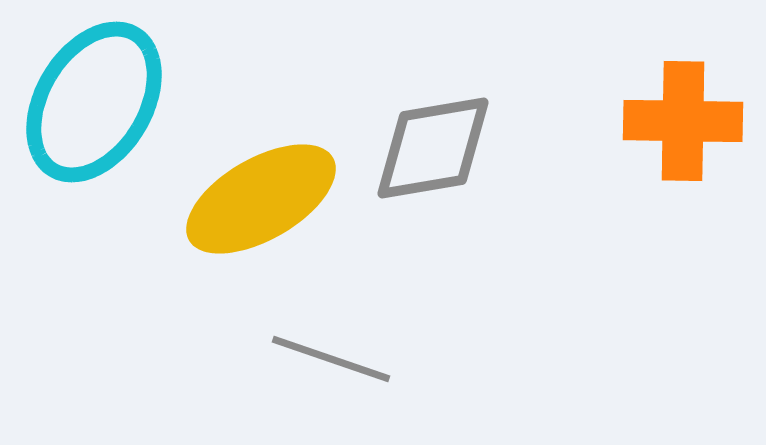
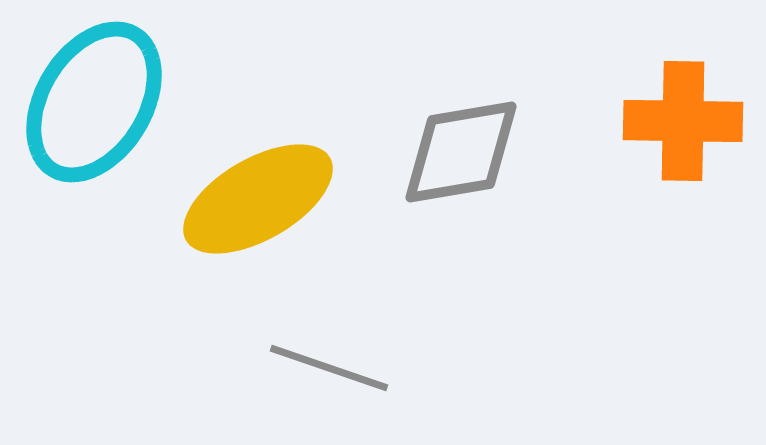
gray diamond: moved 28 px right, 4 px down
yellow ellipse: moved 3 px left
gray line: moved 2 px left, 9 px down
